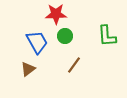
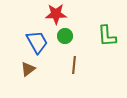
brown line: rotated 30 degrees counterclockwise
